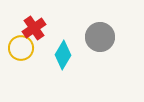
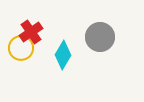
red cross: moved 3 px left, 4 px down
